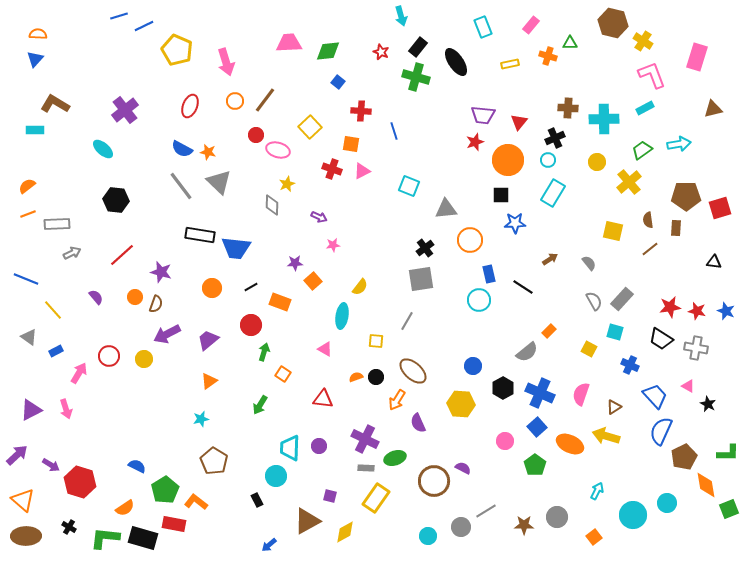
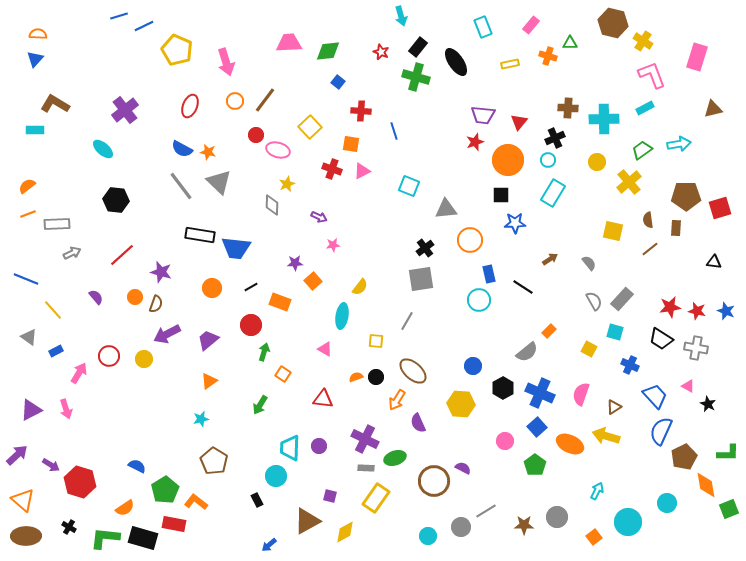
cyan circle at (633, 515): moved 5 px left, 7 px down
